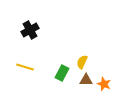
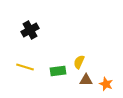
yellow semicircle: moved 3 px left
green rectangle: moved 4 px left, 2 px up; rotated 56 degrees clockwise
orange star: moved 2 px right
